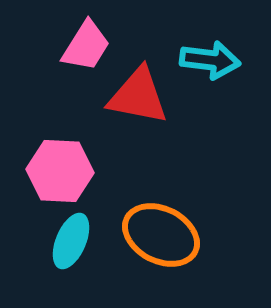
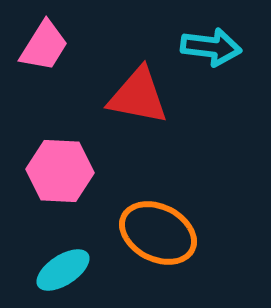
pink trapezoid: moved 42 px left
cyan arrow: moved 1 px right, 13 px up
orange ellipse: moved 3 px left, 2 px up
cyan ellipse: moved 8 px left, 29 px down; rotated 34 degrees clockwise
